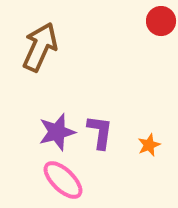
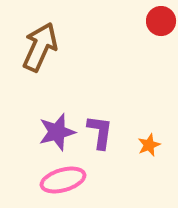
pink ellipse: rotated 60 degrees counterclockwise
